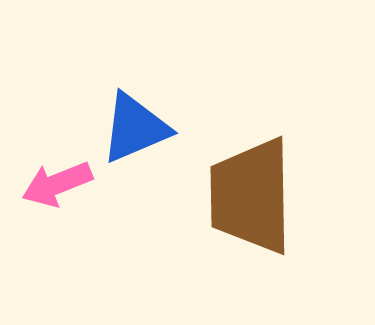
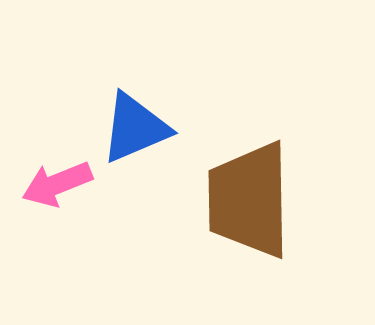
brown trapezoid: moved 2 px left, 4 px down
